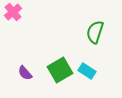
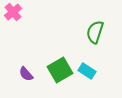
purple semicircle: moved 1 px right, 1 px down
